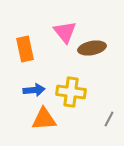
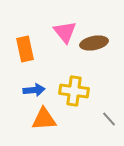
brown ellipse: moved 2 px right, 5 px up
yellow cross: moved 3 px right, 1 px up
gray line: rotated 70 degrees counterclockwise
